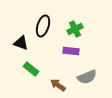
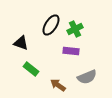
black ellipse: moved 8 px right, 1 px up; rotated 15 degrees clockwise
